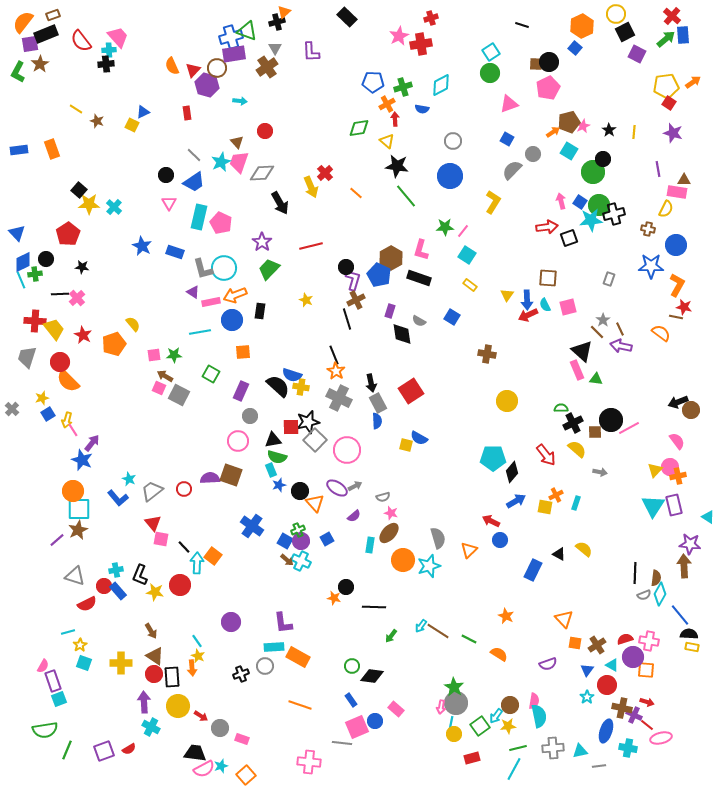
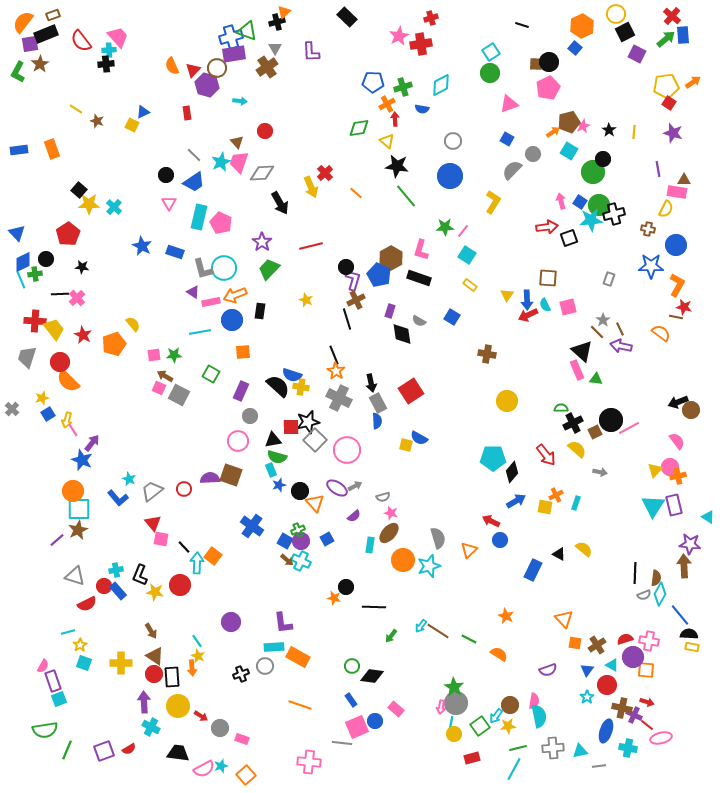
brown square at (595, 432): rotated 24 degrees counterclockwise
purple semicircle at (548, 664): moved 6 px down
black trapezoid at (195, 753): moved 17 px left
